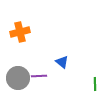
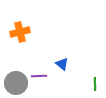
blue triangle: moved 2 px down
gray circle: moved 2 px left, 5 px down
